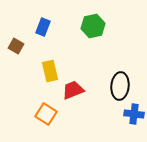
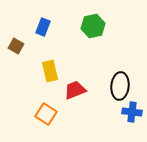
red trapezoid: moved 2 px right
blue cross: moved 2 px left, 2 px up
